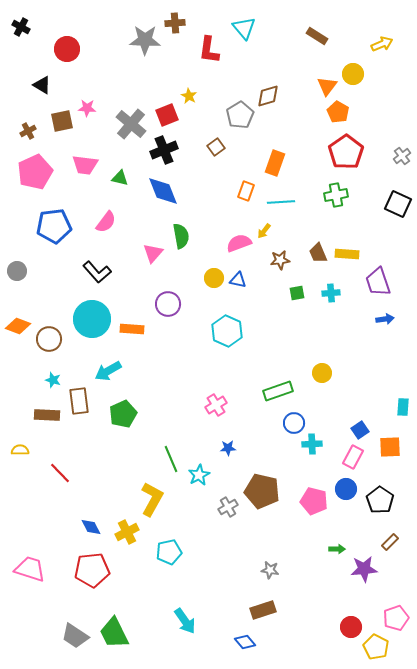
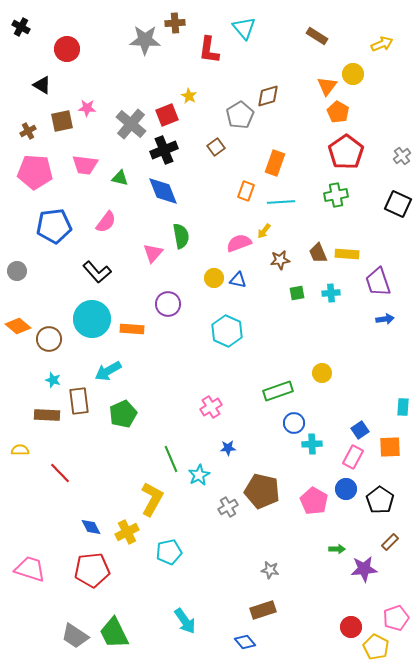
pink pentagon at (35, 172): rotated 28 degrees clockwise
orange diamond at (18, 326): rotated 20 degrees clockwise
pink cross at (216, 405): moved 5 px left, 2 px down
pink pentagon at (314, 501): rotated 16 degrees clockwise
